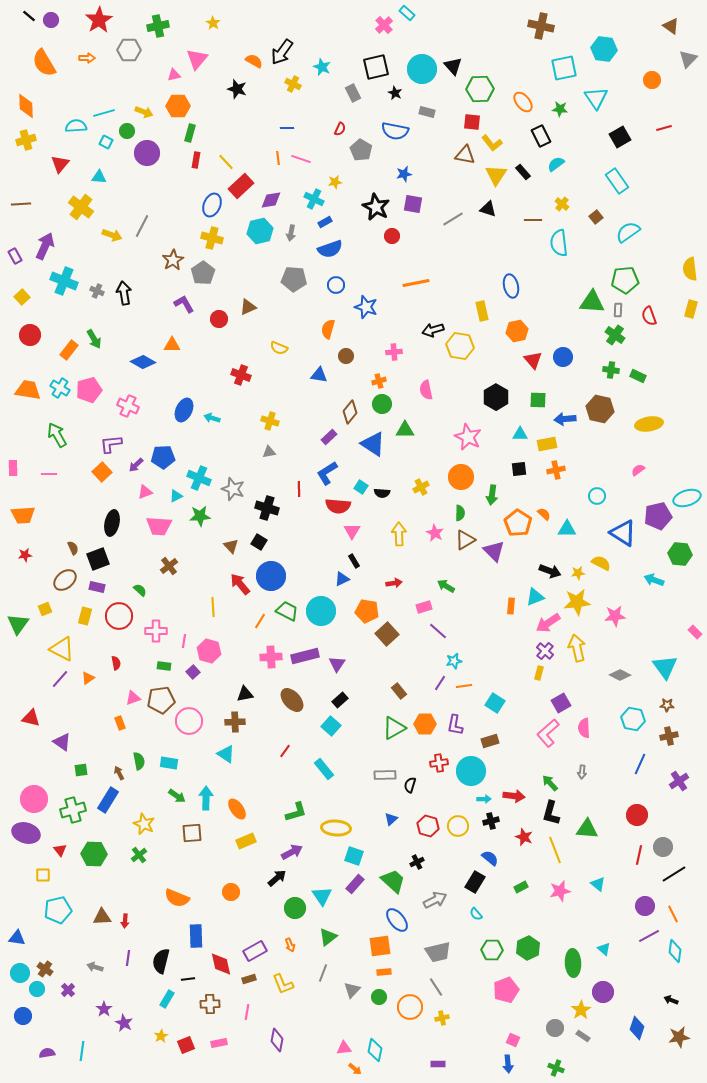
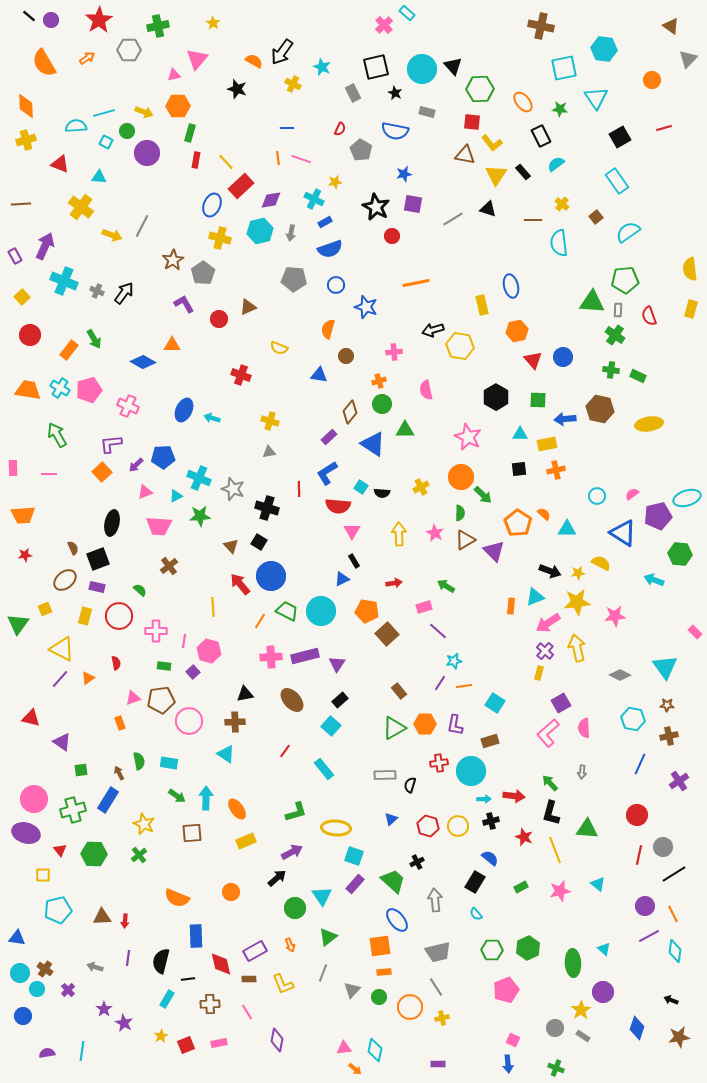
orange arrow at (87, 58): rotated 35 degrees counterclockwise
red triangle at (60, 164): rotated 48 degrees counterclockwise
yellow cross at (212, 238): moved 8 px right
black arrow at (124, 293): rotated 45 degrees clockwise
yellow rectangle at (482, 311): moved 6 px up
pink semicircle at (638, 470): moved 6 px left, 24 px down
green arrow at (492, 495): moved 9 px left; rotated 54 degrees counterclockwise
gray arrow at (435, 900): rotated 70 degrees counterclockwise
brown rectangle at (249, 979): rotated 16 degrees clockwise
pink line at (247, 1012): rotated 42 degrees counterclockwise
